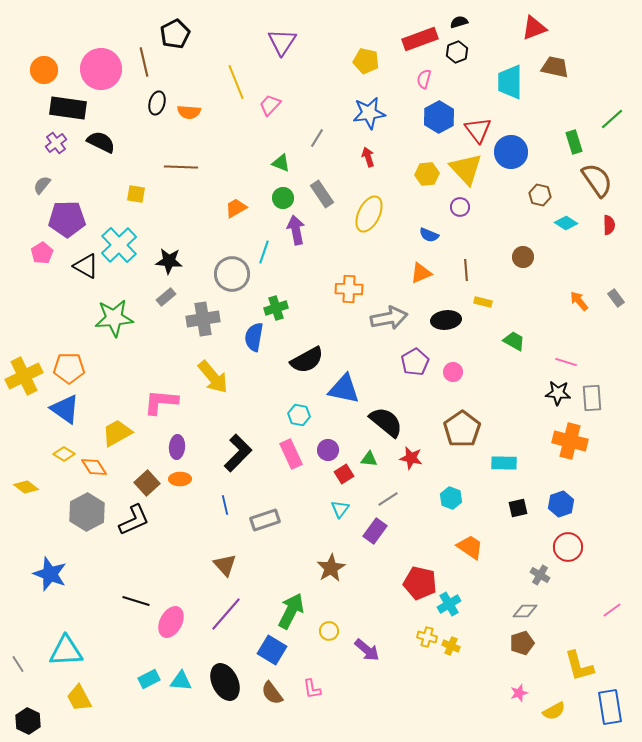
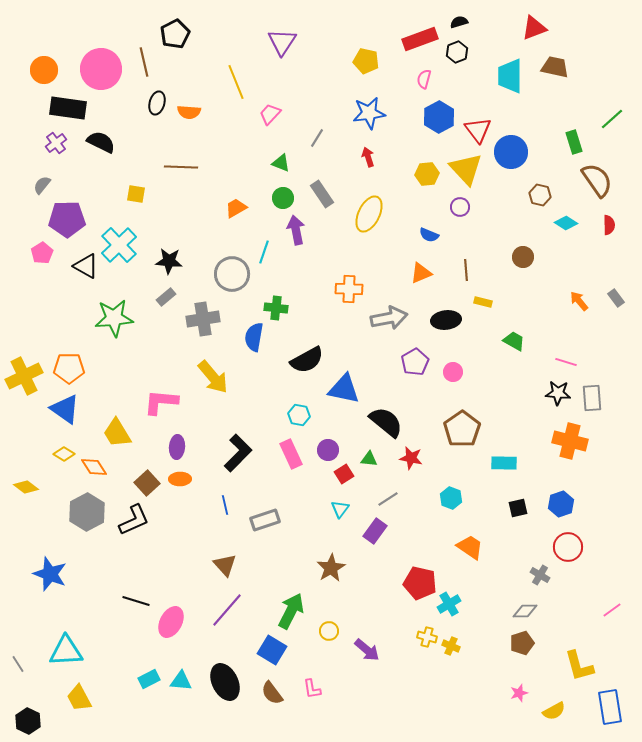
cyan trapezoid at (510, 82): moved 6 px up
pink trapezoid at (270, 105): moved 9 px down
green cross at (276, 308): rotated 25 degrees clockwise
yellow trapezoid at (117, 433): rotated 92 degrees counterclockwise
purple line at (226, 614): moved 1 px right, 4 px up
